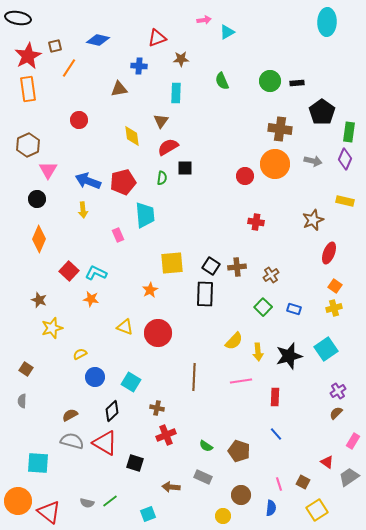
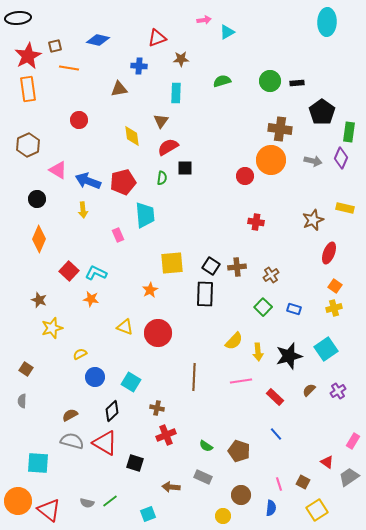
black ellipse at (18, 18): rotated 15 degrees counterclockwise
orange line at (69, 68): rotated 66 degrees clockwise
green semicircle at (222, 81): rotated 96 degrees clockwise
purple diamond at (345, 159): moved 4 px left, 1 px up
orange circle at (275, 164): moved 4 px left, 4 px up
pink triangle at (48, 170): moved 10 px right; rotated 30 degrees counterclockwise
yellow rectangle at (345, 201): moved 7 px down
red rectangle at (275, 397): rotated 48 degrees counterclockwise
brown semicircle at (336, 413): moved 27 px left, 23 px up
red triangle at (49, 512): moved 2 px up
